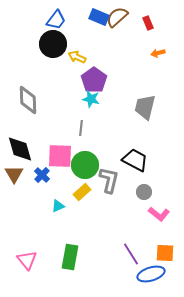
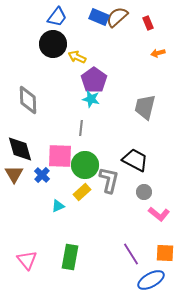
blue trapezoid: moved 1 px right, 3 px up
blue ellipse: moved 6 px down; rotated 12 degrees counterclockwise
